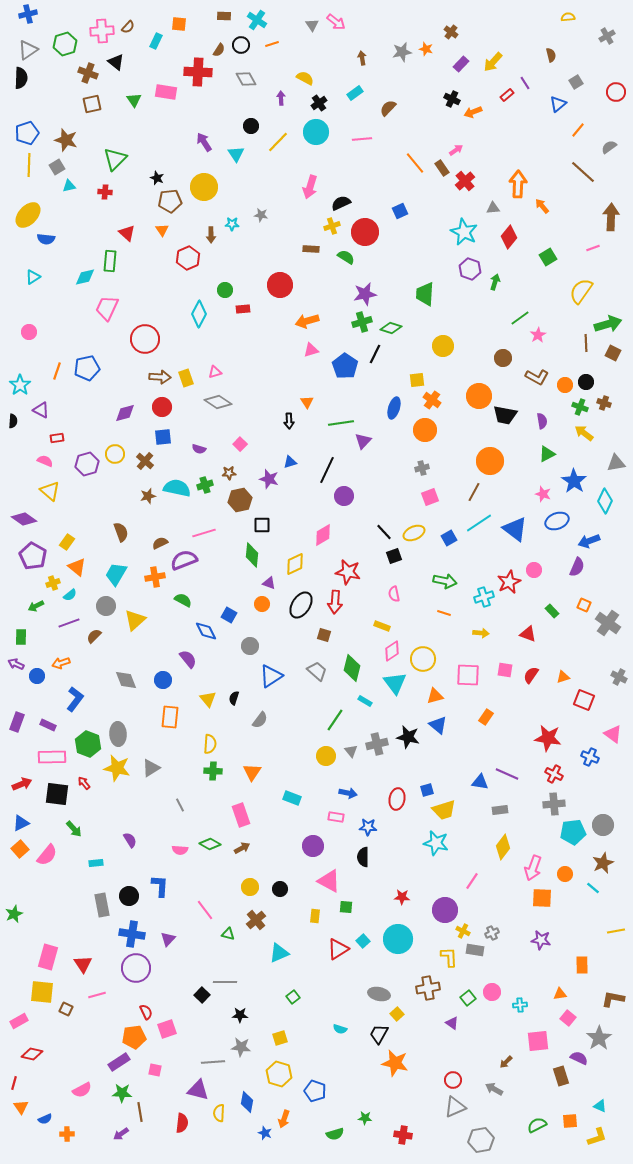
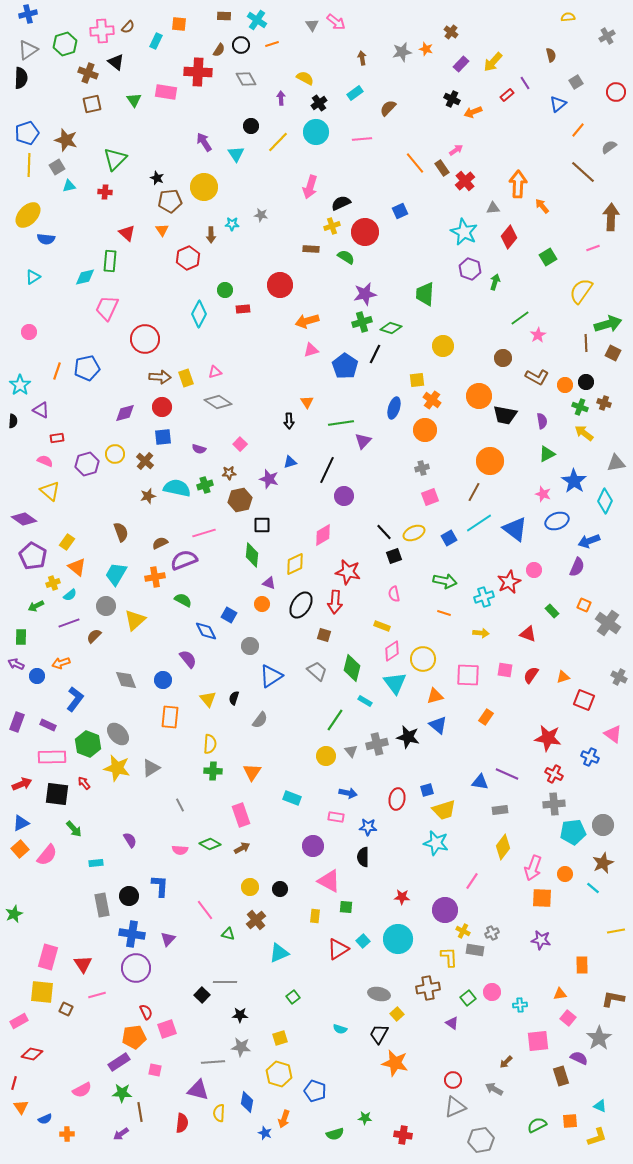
gray ellipse at (118, 734): rotated 40 degrees counterclockwise
